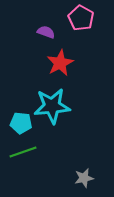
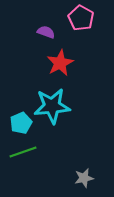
cyan pentagon: rotated 30 degrees counterclockwise
